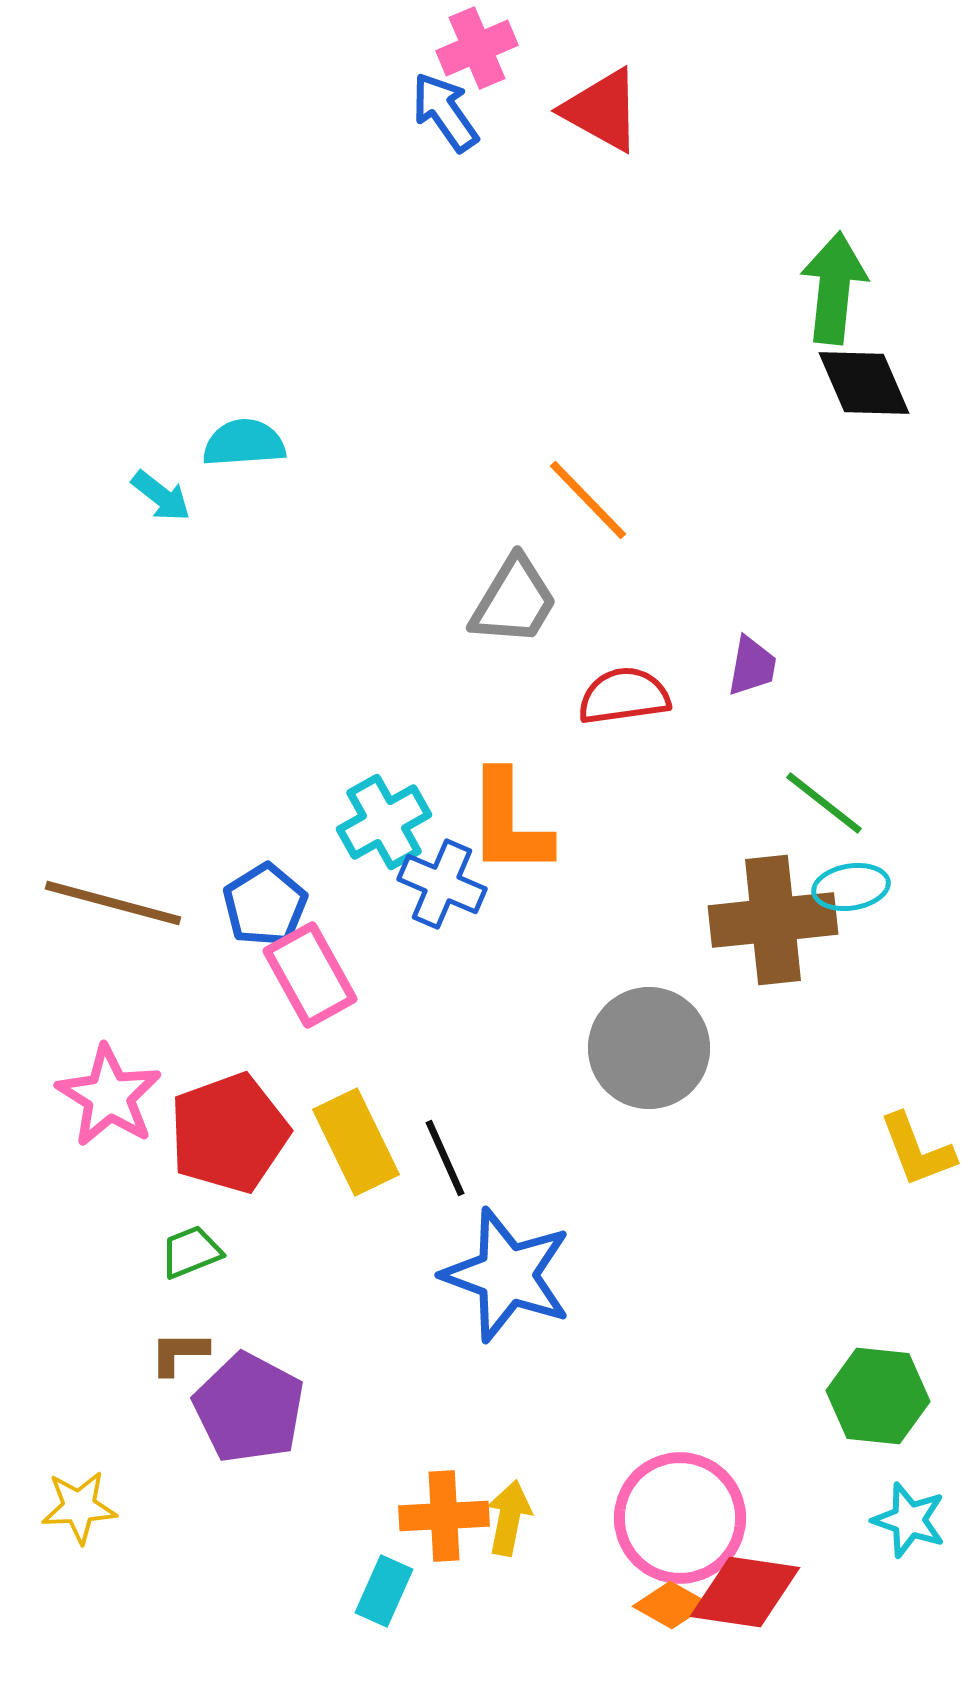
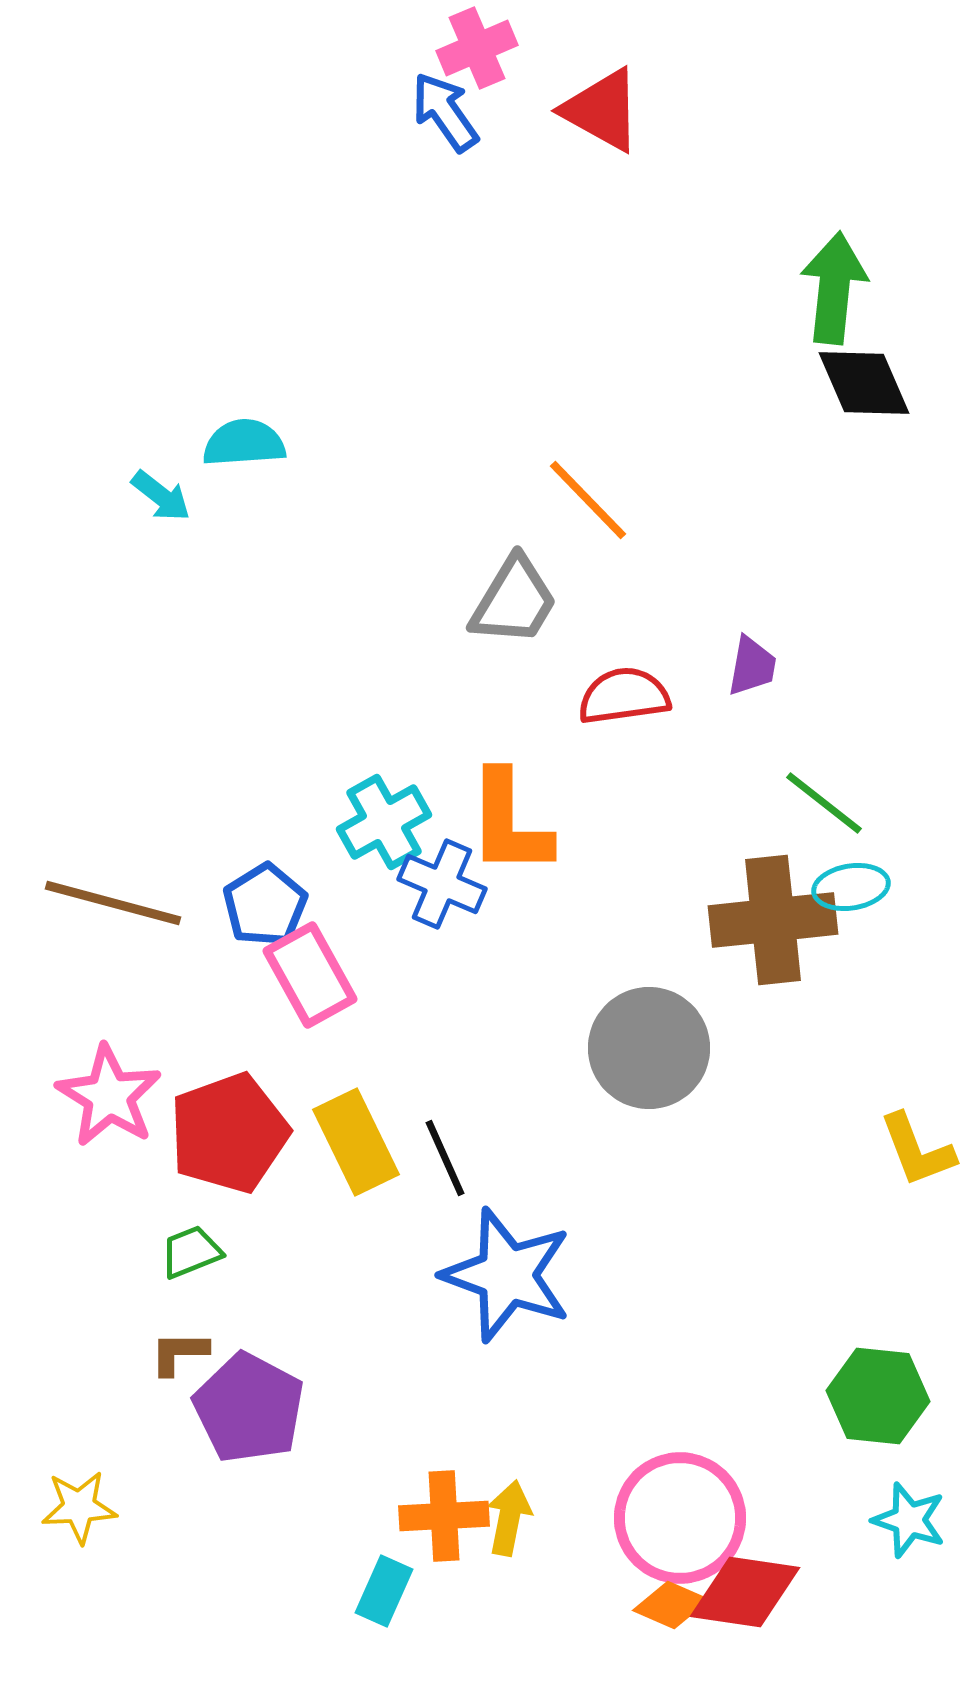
orange diamond: rotated 6 degrees counterclockwise
